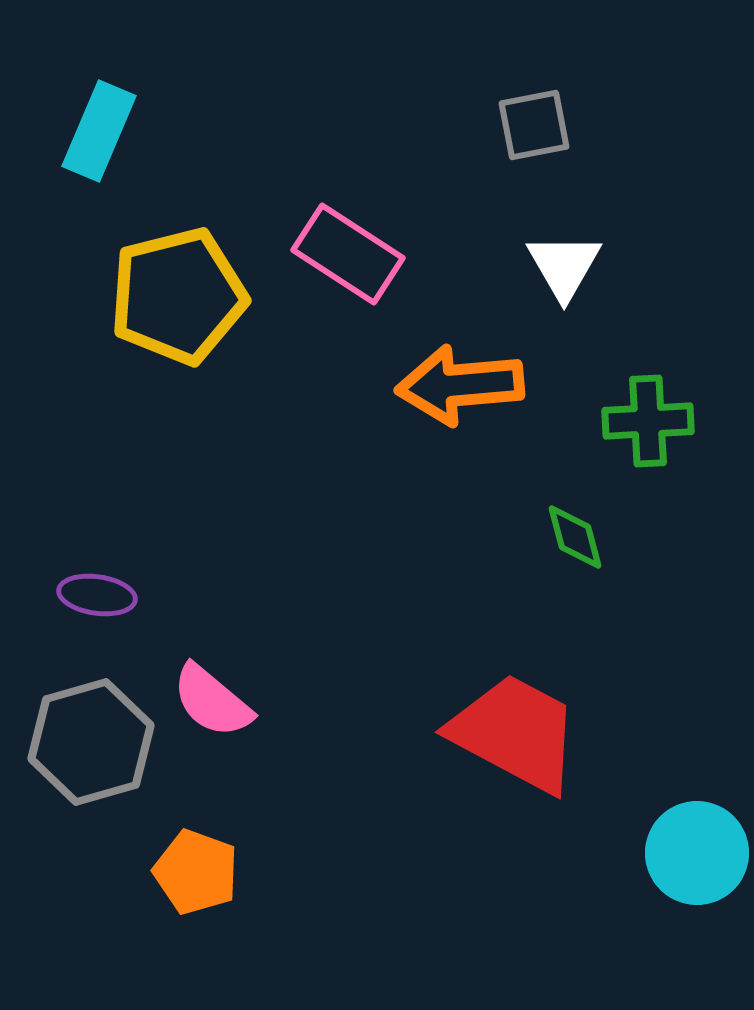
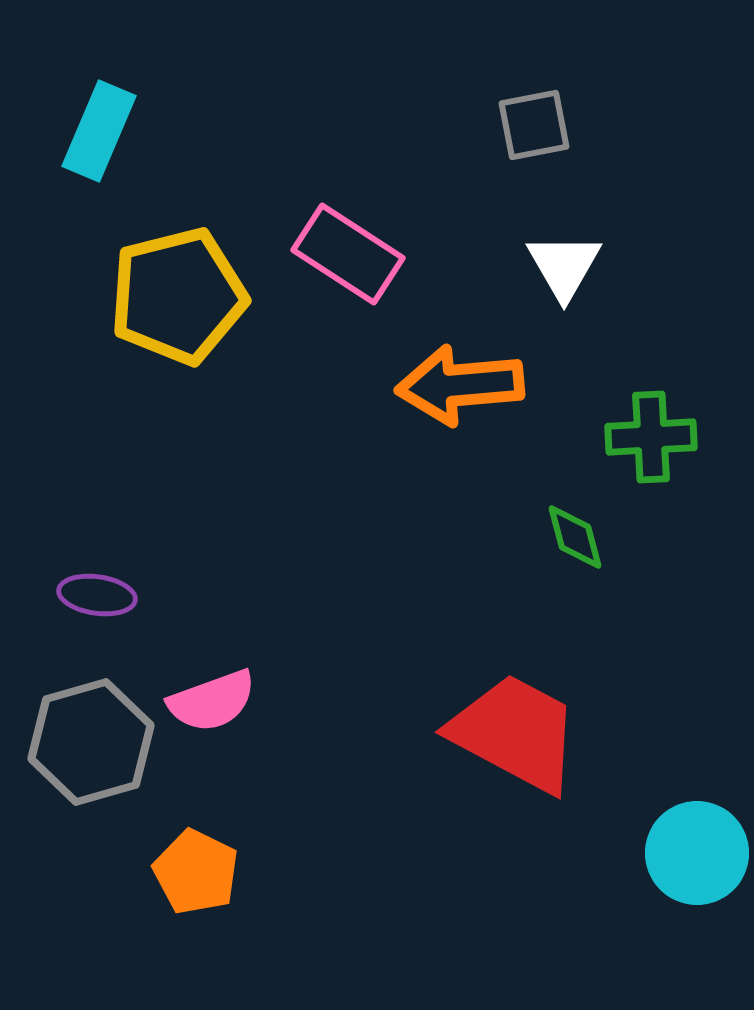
green cross: moved 3 px right, 16 px down
pink semicircle: rotated 60 degrees counterclockwise
orange pentagon: rotated 6 degrees clockwise
